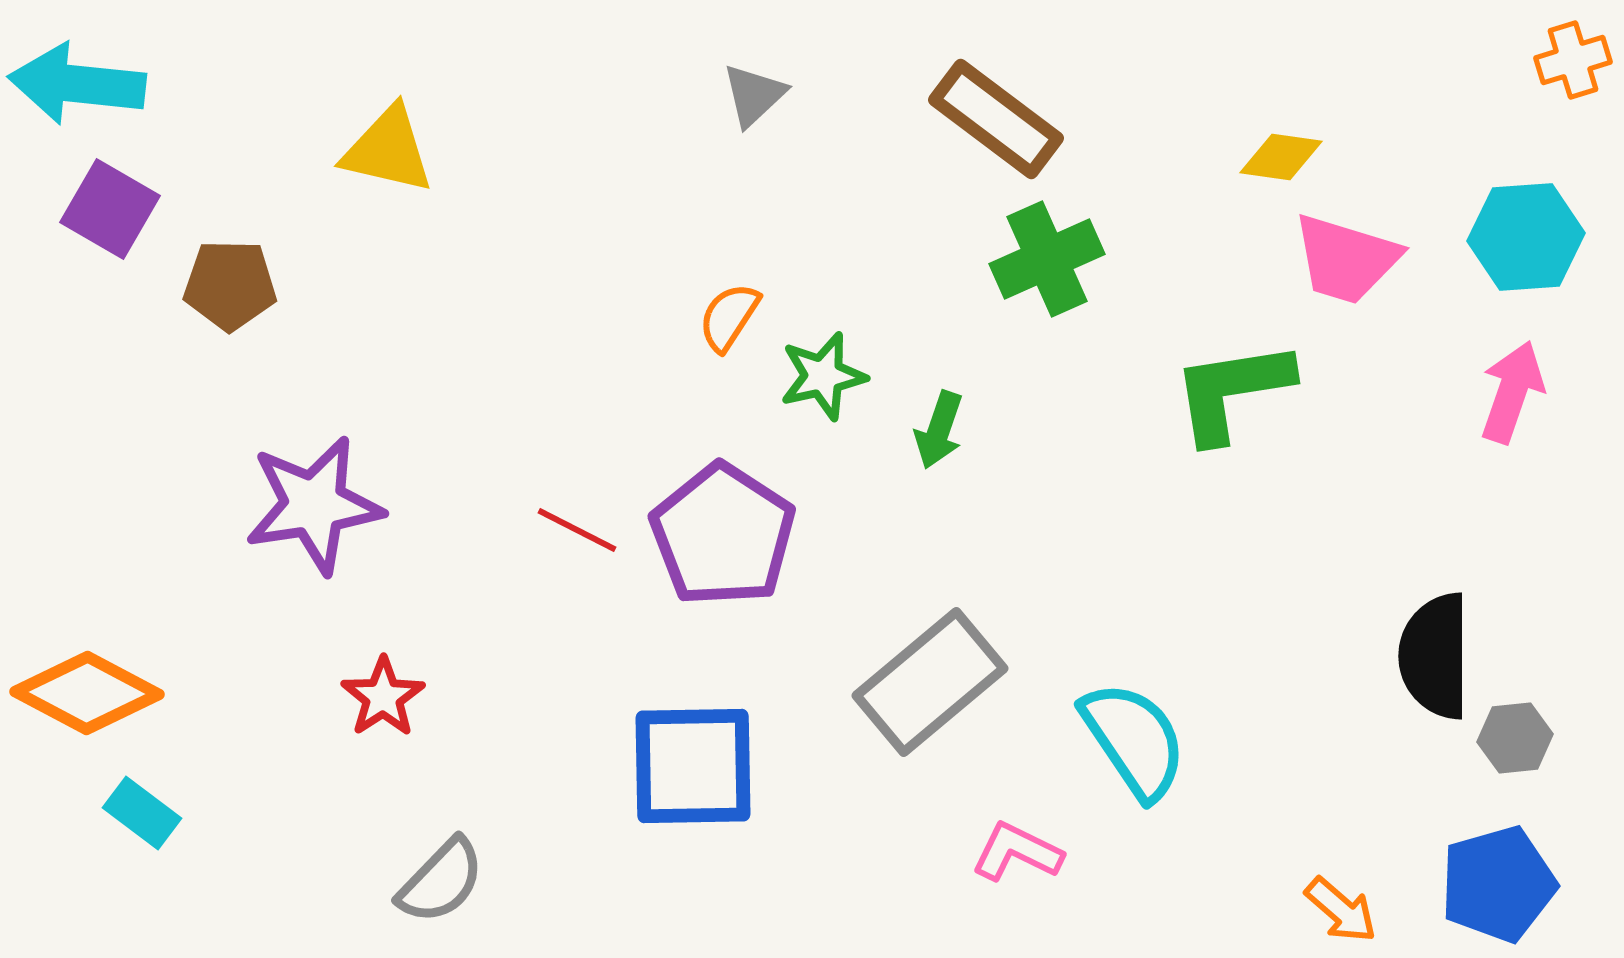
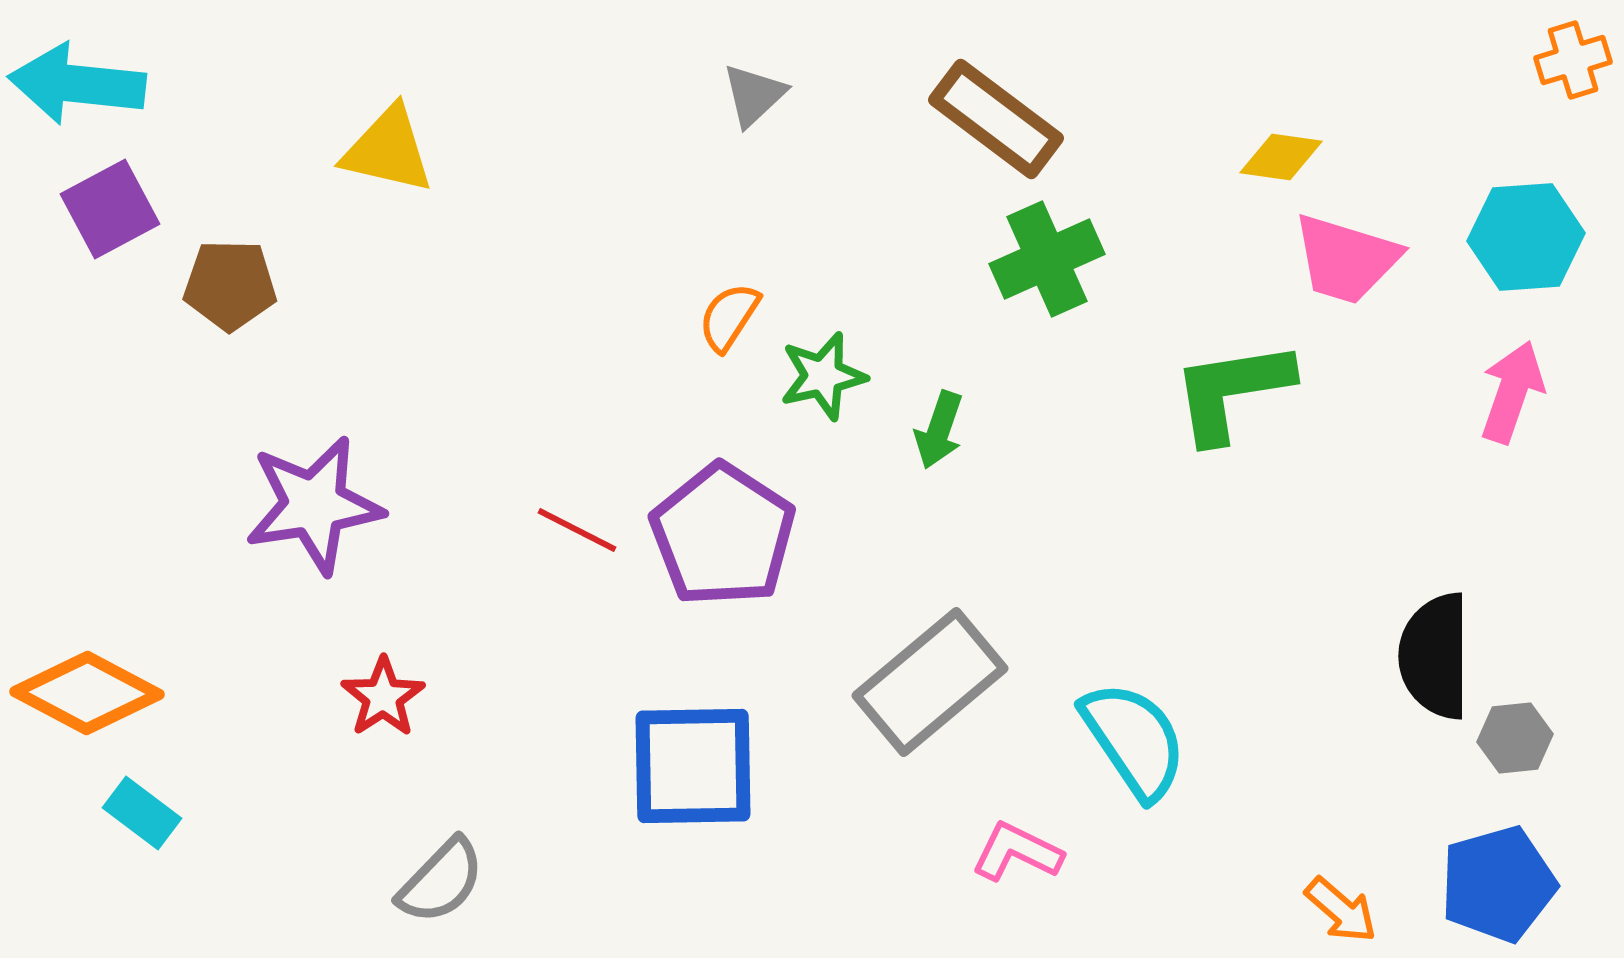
purple square: rotated 32 degrees clockwise
